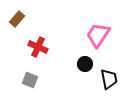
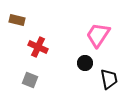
brown rectangle: moved 1 px down; rotated 63 degrees clockwise
black circle: moved 1 px up
